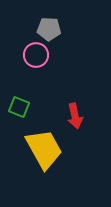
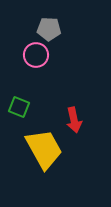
red arrow: moved 1 px left, 4 px down
